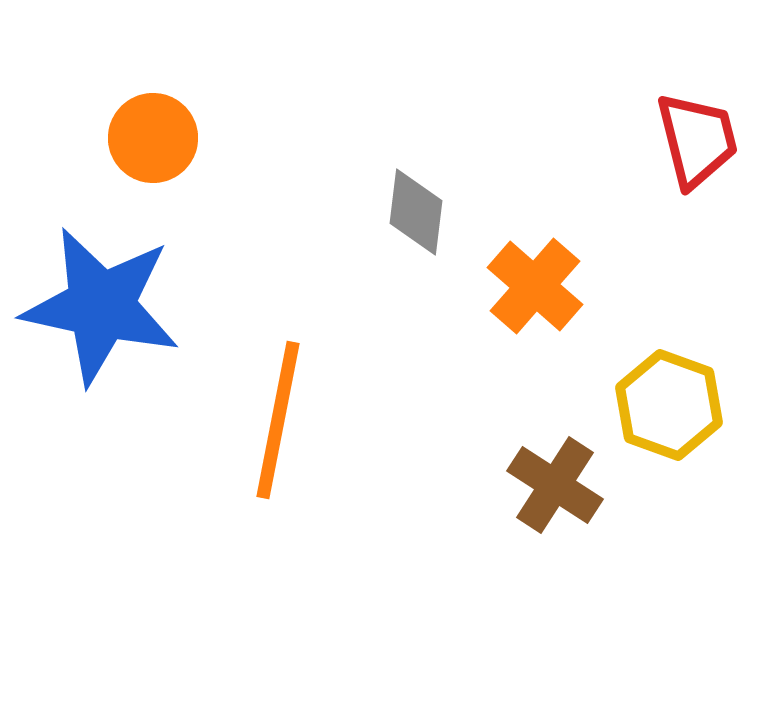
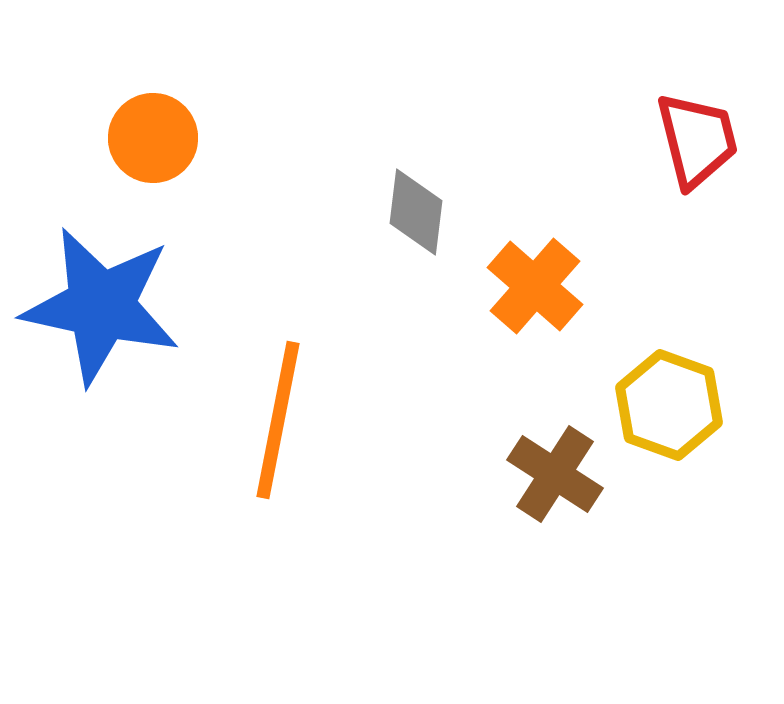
brown cross: moved 11 px up
